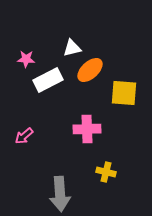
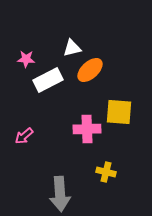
yellow square: moved 5 px left, 19 px down
